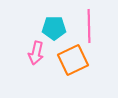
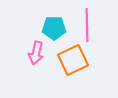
pink line: moved 2 px left, 1 px up
